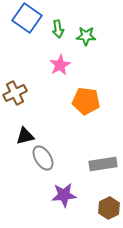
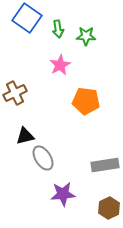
gray rectangle: moved 2 px right, 1 px down
purple star: moved 1 px left, 1 px up
